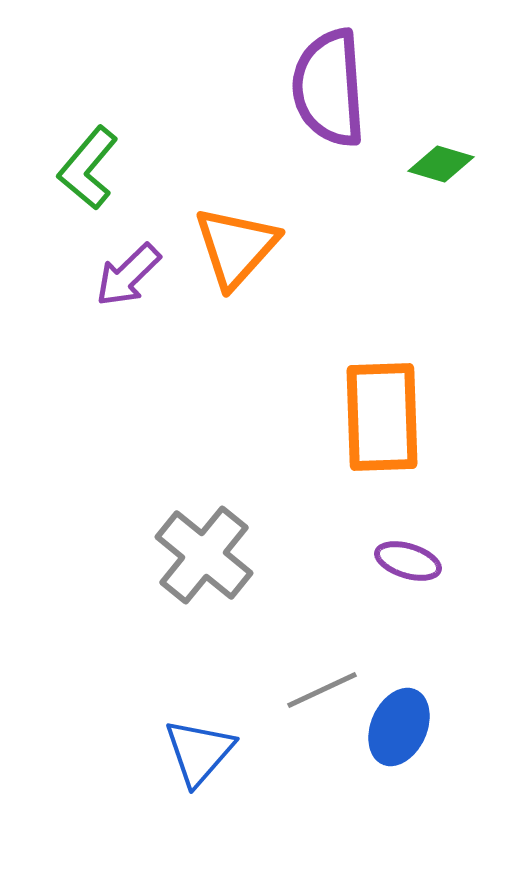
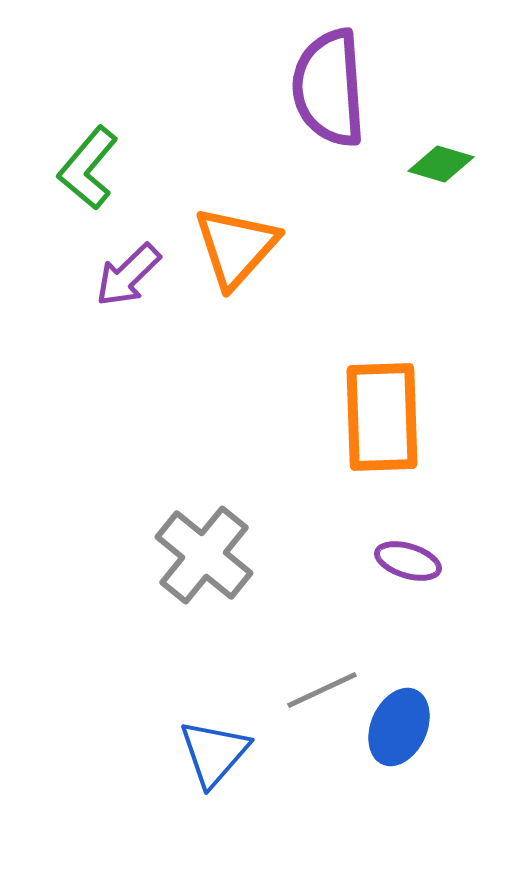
blue triangle: moved 15 px right, 1 px down
